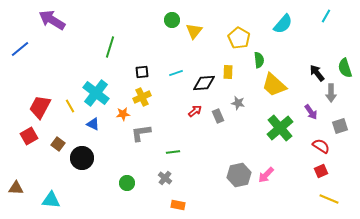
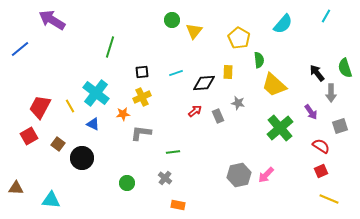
gray L-shape at (141, 133): rotated 15 degrees clockwise
